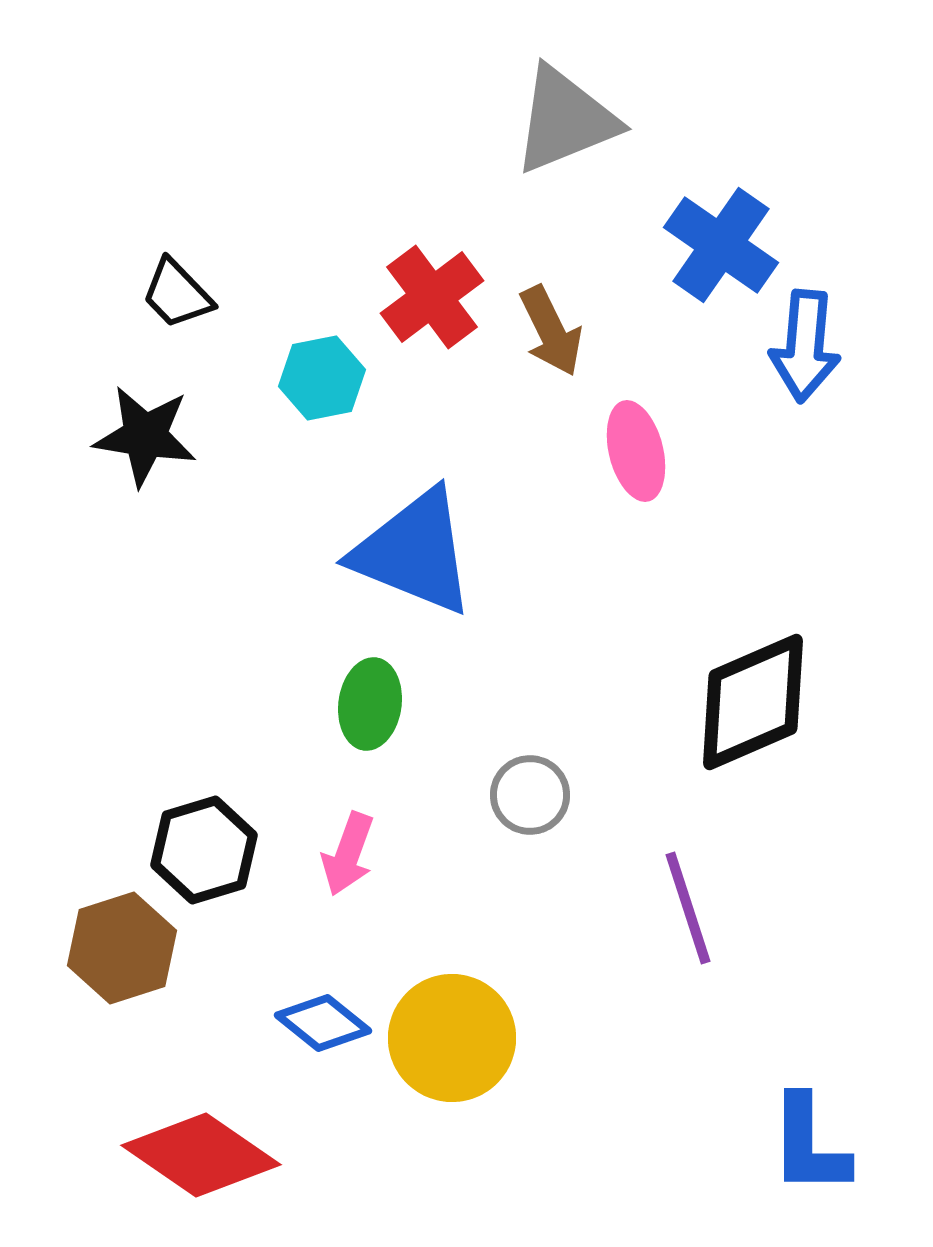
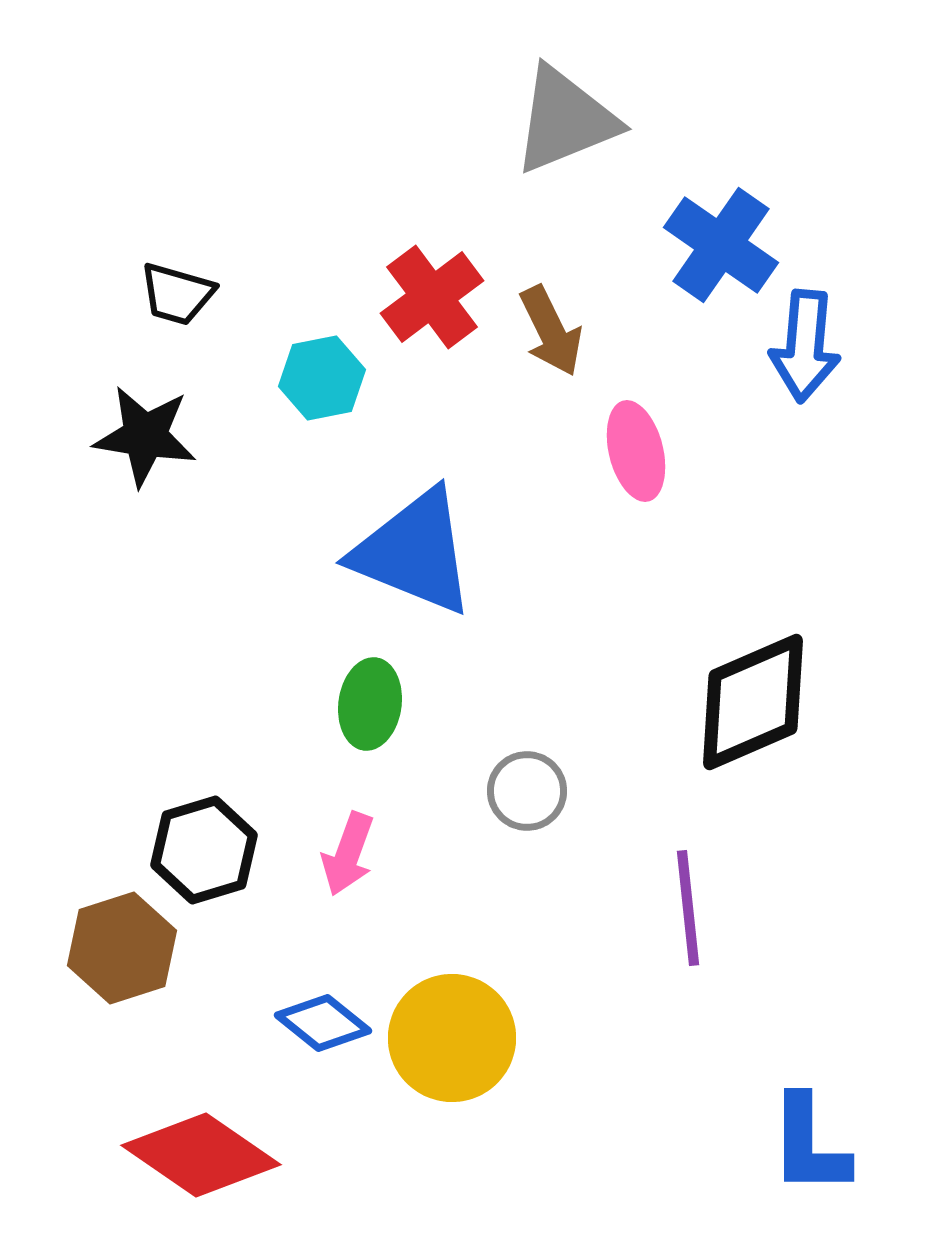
black trapezoid: rotated 30 degrees counterclockwise
gray circle: moved 3 px left, 4 px up
purple line: rotated 12 degrees clockwise
